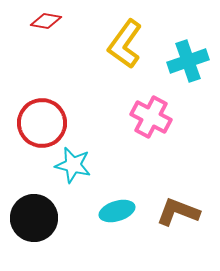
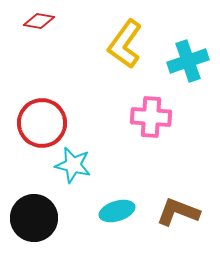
red diamond: moved 7 px left
pink cross: rotated 24 degrees counterclockwise
